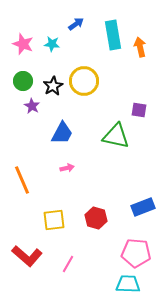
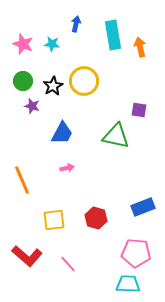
blue arrow: rotated 42 degrees counterclockwise
purple star: rotated 14 degrees counterclockwise
pink line: rotated 72 degrees counterclockwise
